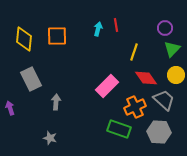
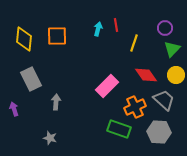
yellow line: moved 9 px up
red diamond: moved 3 px up
purple arrow: moved 4 px right, 1 px down
